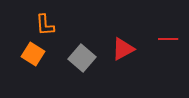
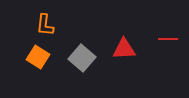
orange L-shape: rotated 10 degrees clockwise
red triangle: moved 1 px right; rotated 25 degrees clockwise
orange square: moved 5 px right, 3 px down
